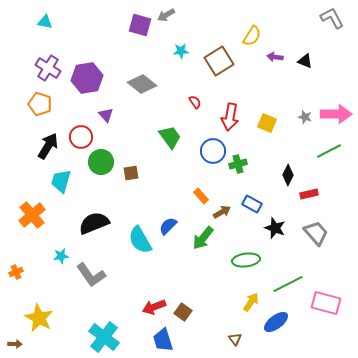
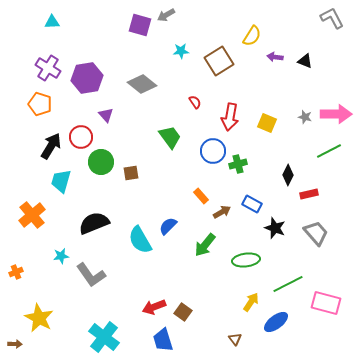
cyan triangle at (45, 22): moved 7 px right; rotated 14 degrees counterclockwise
black arrow at (48, 146): moved 3 px right
green arrow at (203, 238): moved 2 px right, 7 px down
